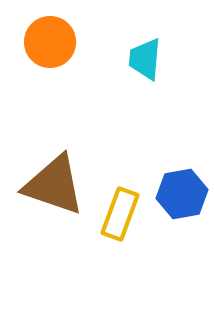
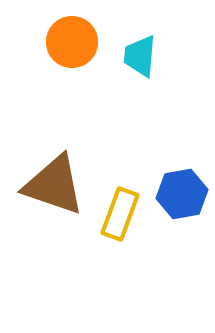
orange circle: moved 22 px right
cyan trapezoid: moved 5 px left, 3 px up
